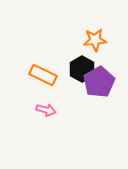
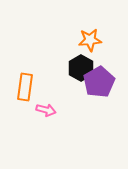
orange star: moved 5 px left
black hexagon: moved 1 px left, 1 px up
orange rectangle: moved 18 px left, 12 px down; rotated 72 degrees clockwise
